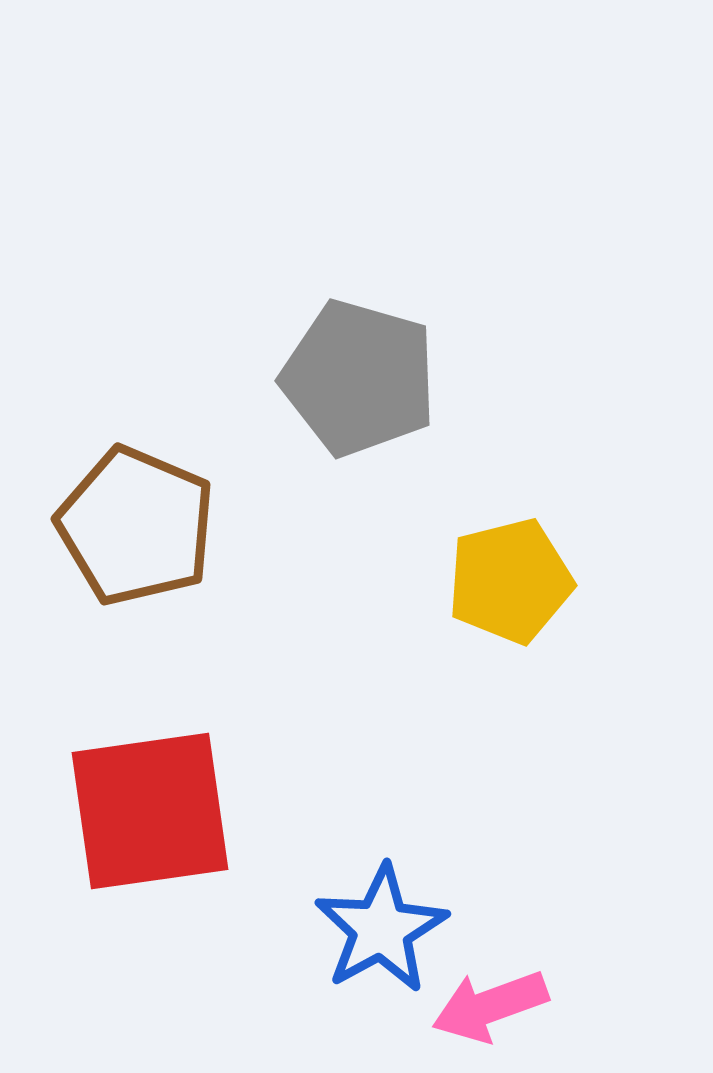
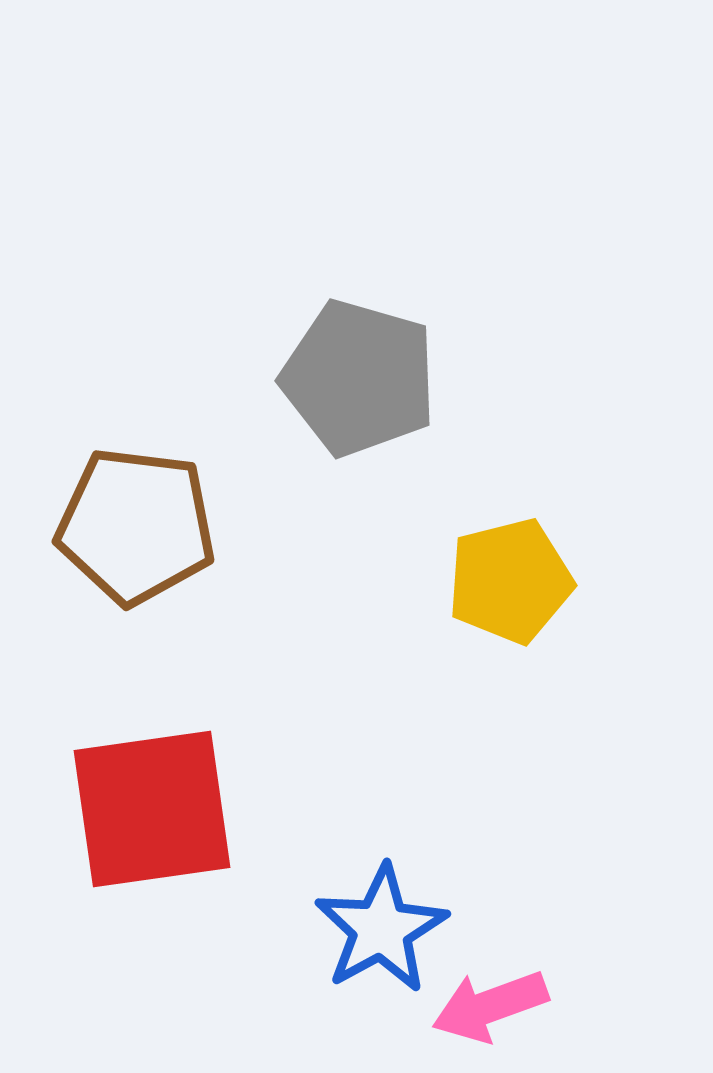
brown pentagon: rotated 16 degrees counterclockwise
red square: moved 2 px right, 2 px up
